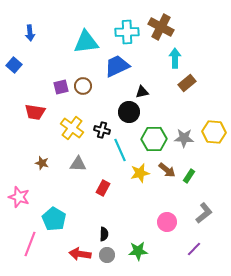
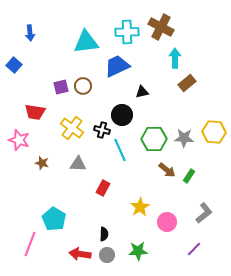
black circle: moved 7 px left, 3 px down
yellow star: moved 34 px down; rotated 18 degrees counterclockwise
pink star: moved 57 px up
